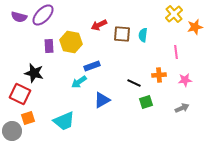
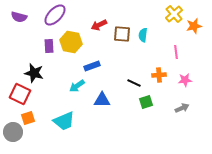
purple ellipse: moved 12 px right
orange star: moved 1 px left, 1 px up
cyan arrow: moved 2 px left, 4 px down
blue triangle: rotated 30 degrees clockwise
gray circle: moved 1 px right, 1 px down
